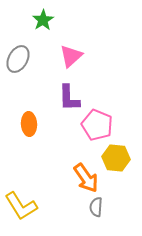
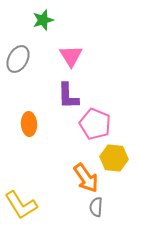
green star: rotated 15 degrees clockwise
pink triangle: rotated 20 degrees counterclockwise
purple L-shape: moved 1 px left, 2 px up
pink pentagon: moved 2 px left, 1 px up
yellow hexagon: moved 2 px left
yellow L-shape: moved 1 px up
